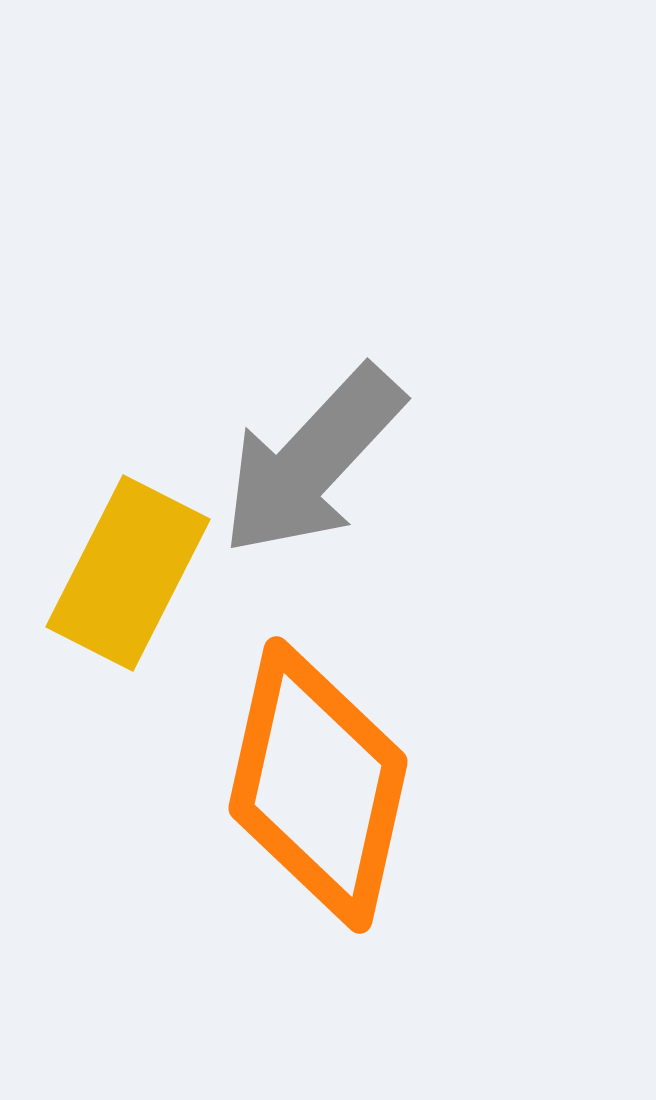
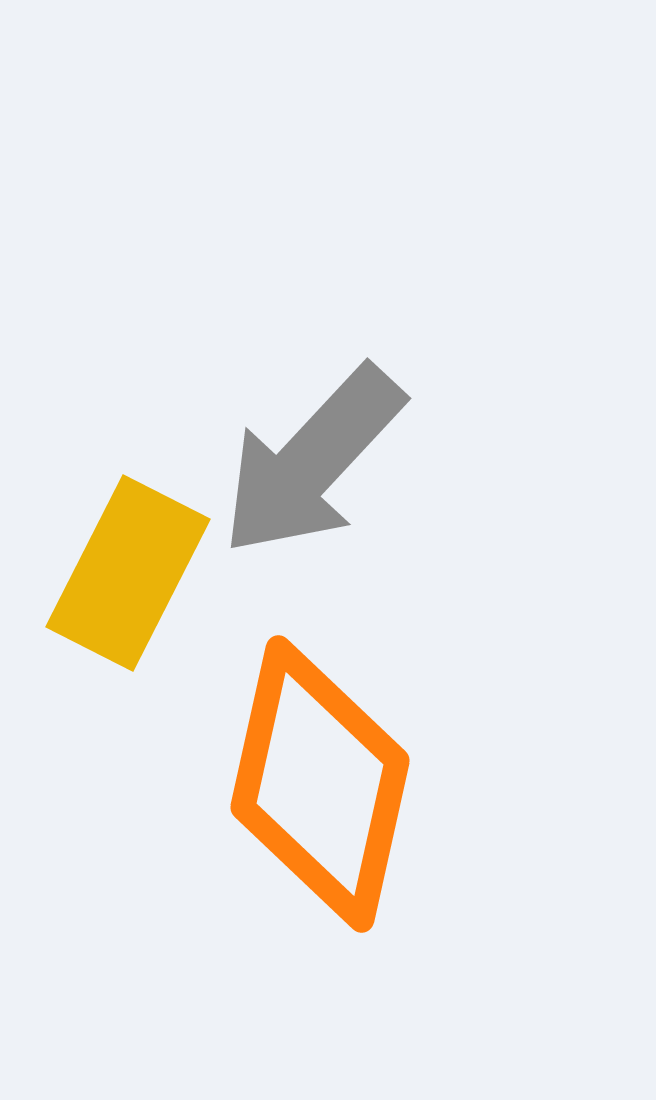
orange diamond: moved 2 px right, 1 px up
